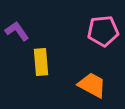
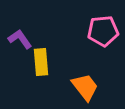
purple L-shape: moved 3 px right, 8 px down
orange trapezoid: moved 7 px left, 2 px down; rotated 24 degrees clockwise
